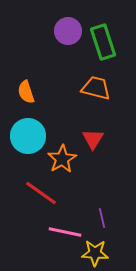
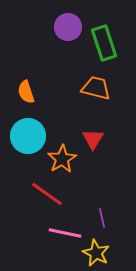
purple circle: moved 4 px up
green rectangle: moved 1 px right, 1 px down
red line: moved 6 px right, 1 px down
pink line: moved 1 px down
yellow star: moved 1 px right; rotated 24 degrees clockwise
